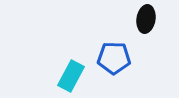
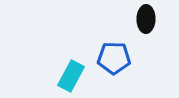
black ellipse: rotated 8 degrees counterclockwise
